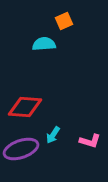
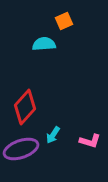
red diamond: rotated 52 degrees counterclockwise
